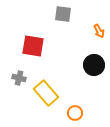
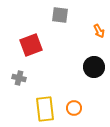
gray square: moved 3 px left, 1 px down
red square: moved 2 px left, 1 px up; rotated 30 degrees counterclockwise
black circle: moved 2 px down
yellow rectangle: moved 1 px left, 16 px down; rotated 35 degrees clockwise
orange circle: moved 1 px left, 5 px up
